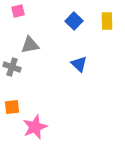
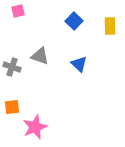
yellow rectangle: moved 3 px right, 5 px down
gray triangle: moved 10 px right, 11 px down; rotated 30 degrees clockwise
